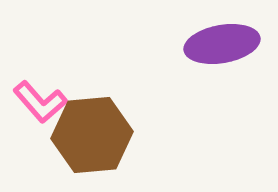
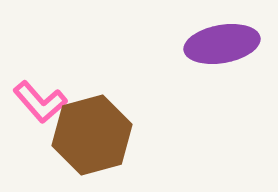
brown hexagon: rotated 10 degrees counterclockwise
